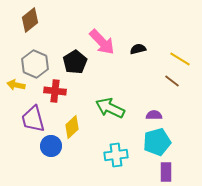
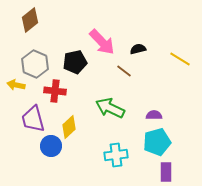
black pentagon: rotated 20 degrees clockwise
brown line: moved 48 px left, 10 px up
yellow diamond: moved 3 px left
